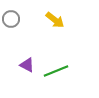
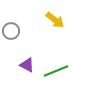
gray circle: moved 12 px down
